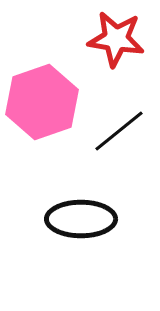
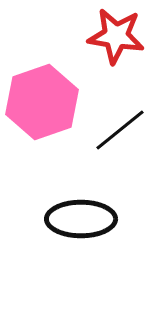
red star: moved 3 px up
black line: moved 1 px right, 1 px up
